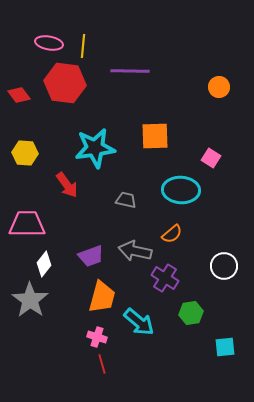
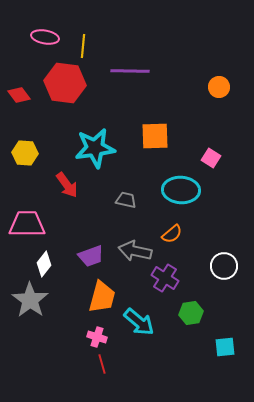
pink ellipse: moved 4 px left, 6 px up
